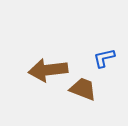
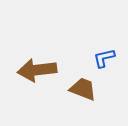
brown arrow: moved 11 px left
